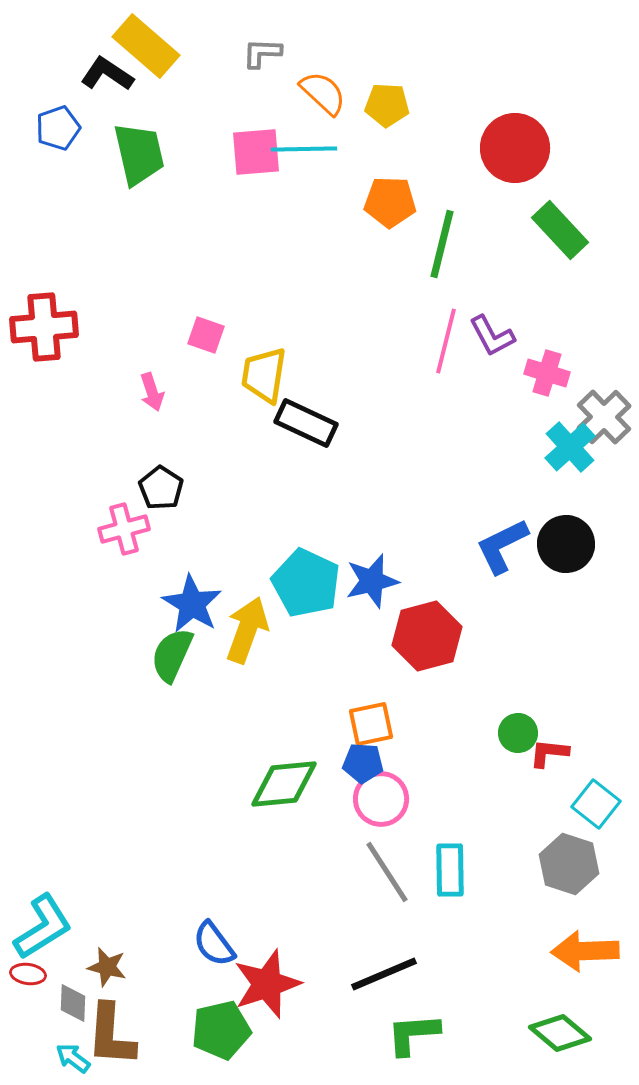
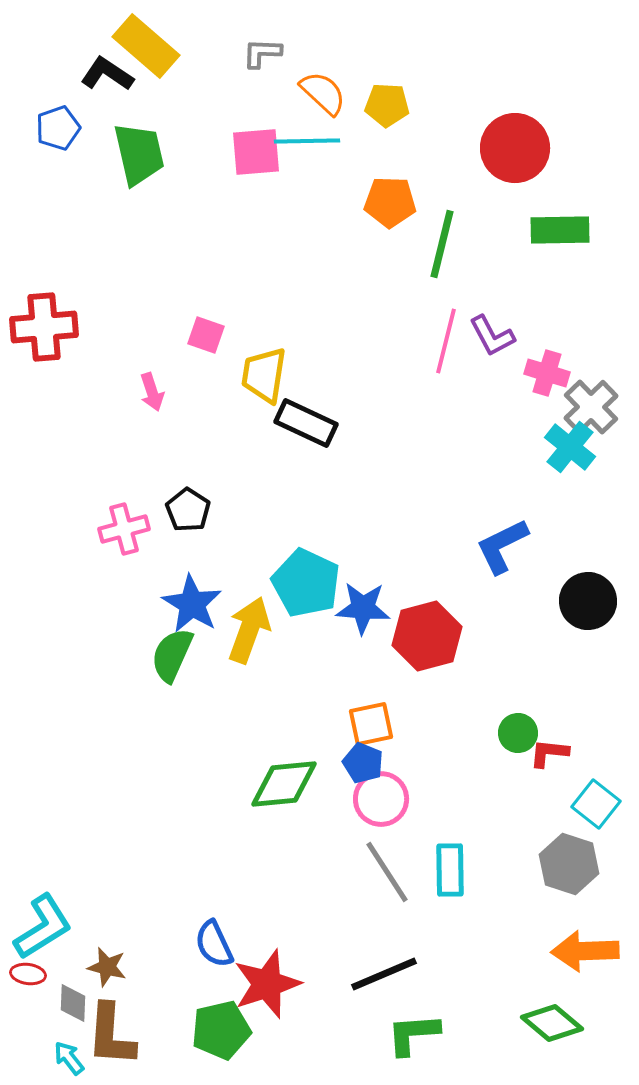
cyan line at (304, 149): moved 3 px right, 8 px up
green rectangle at (560, 230): rotated 48 degrees counterclockwise
gray cross at (604, 417): moved 13 px left, 10 px up
cyan cross at (570, 447): rotated 9 degrees counterclockwise
black pentagon at (161, 488): moved 27 px right, 22 px down
black circle at (566, 544): moved 22 px right, 57 px down
blue star at (372, 581): moved 9 px left, 27 px down; rotated 18 degrees clockwise
yellow arrow at (247, 630): moved 2 px right
blue pentagon at (363, 763): rotated 18 degrees clockwise
blue semicircle at (214, 944): rotated 12 degrees clockwise
green diamond at (560, 1033): moved 8 px left, 10 px up
cyan arrow at (73, 1058): moved 4 px left; rotated 15 degrees clockwise
